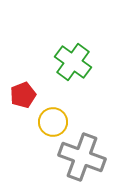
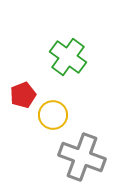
green cross: moved 5 px left, 5 px up
yellow circle: moved 7 px up
